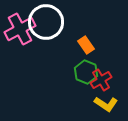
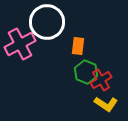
white circle: moved 1 px right
pink cross: moved 15 px down
orange rectangle: moved 8 px left, 1 px down; rotated 42 degrees clockwise
